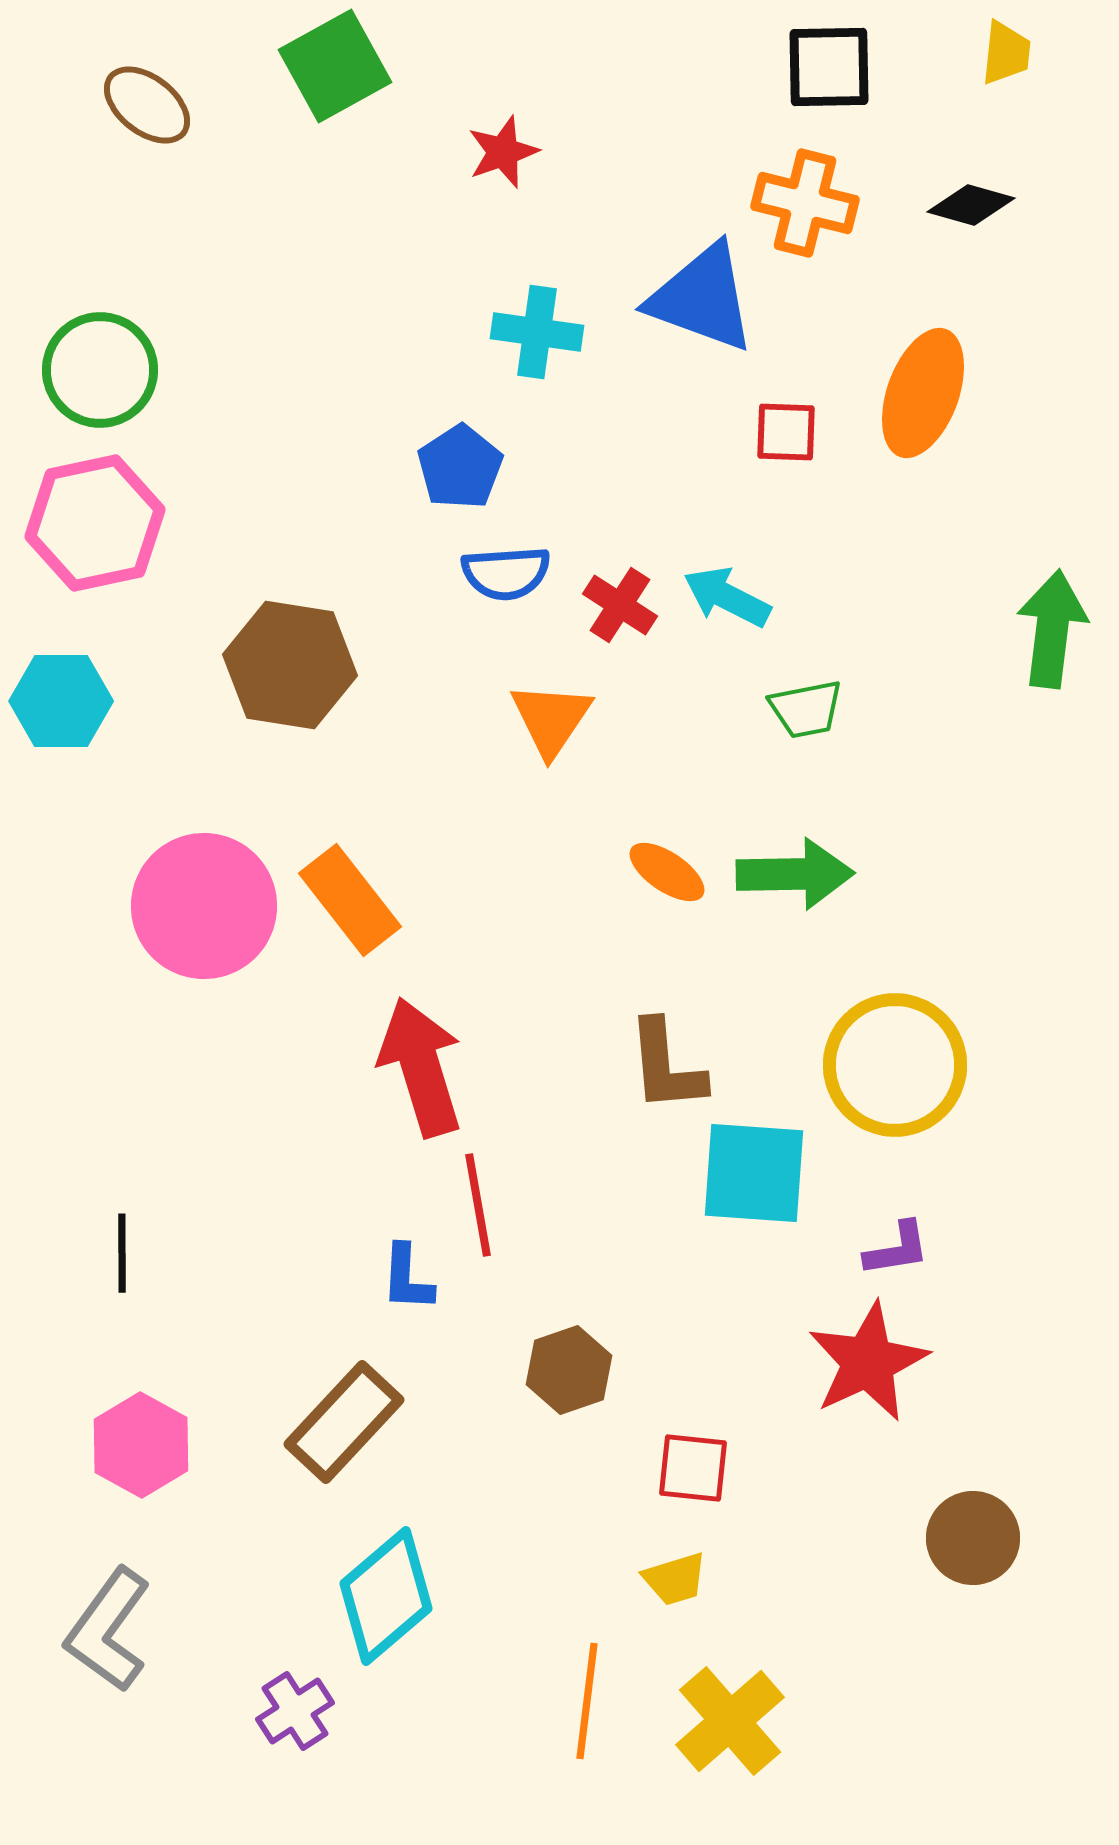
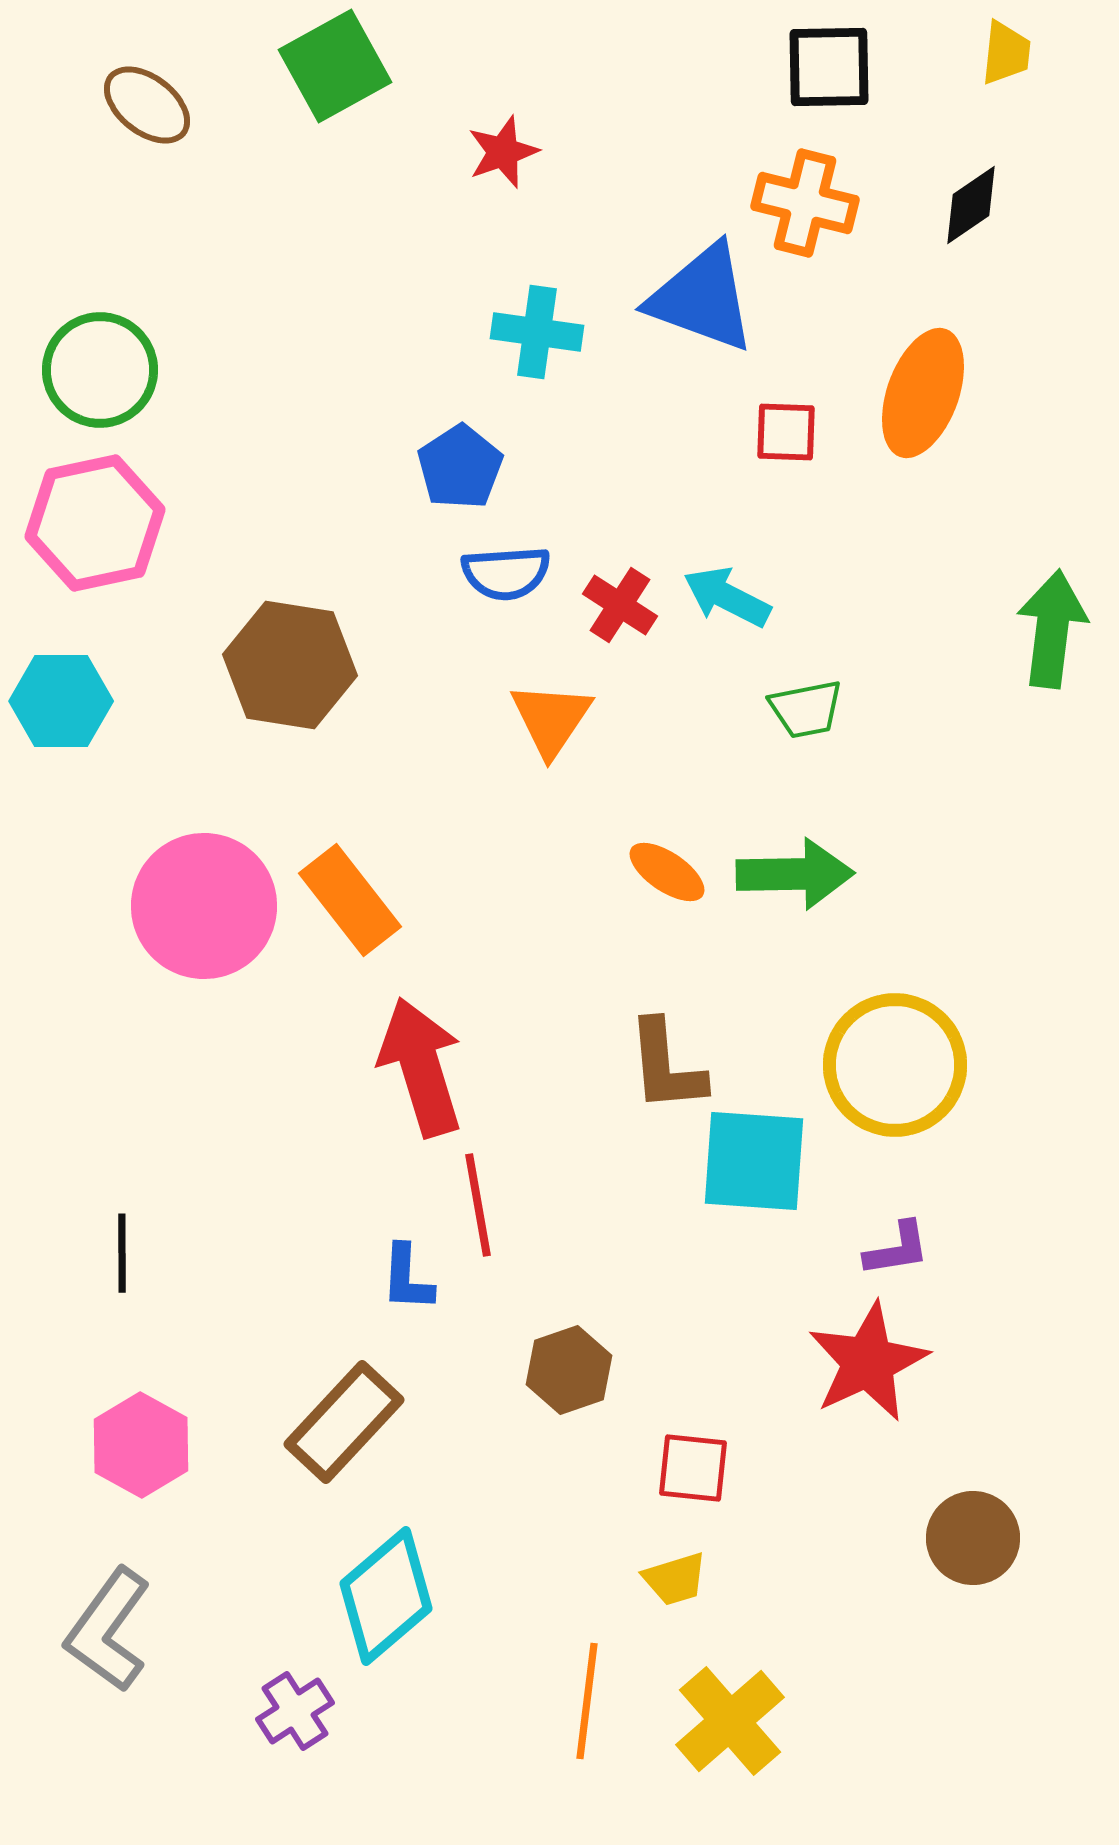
black diamond at (971, 205): rotated 50 degrees counterclockwise
cyan square at (754, 1173): moved 12 px up
